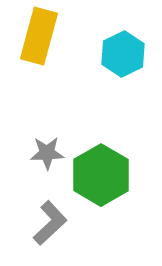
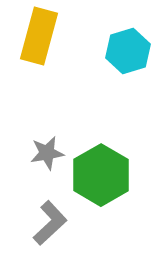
cyan hexagon: moved 5 px right, 3 px up; rotated 9 degrees clockwise
gray star: rotated 8 degrees counterclockwise
